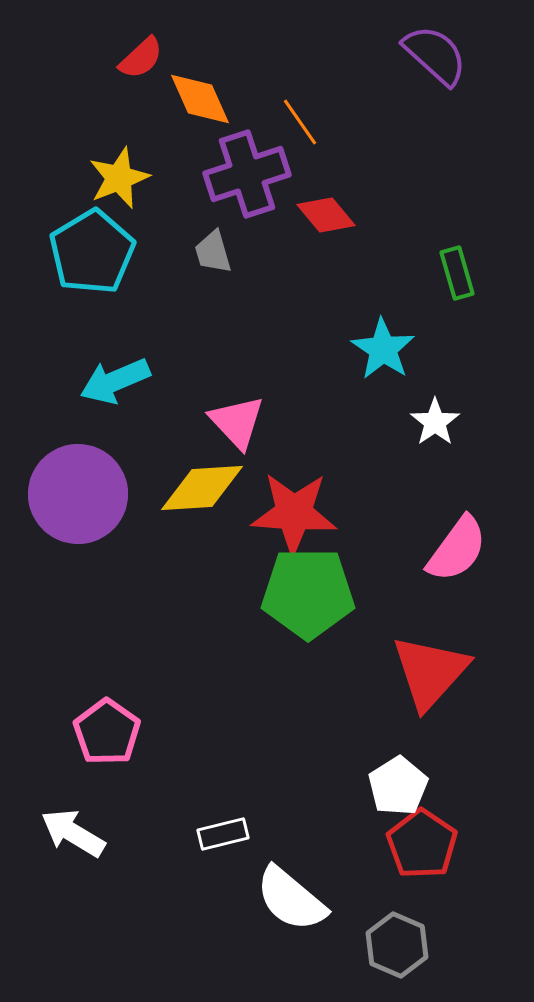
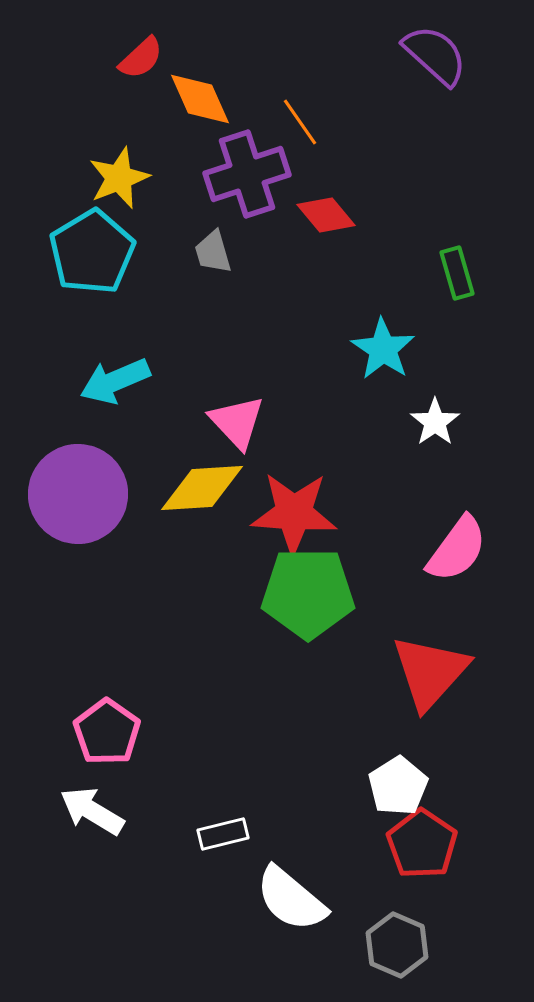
white arrow: moved 19 px right, 22 px up
